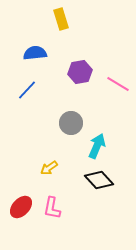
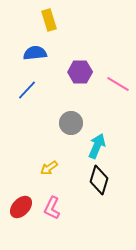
yellow rectangle: moved 12 px left, 1 px down
purple hexagon: rotated 10 degrees clockwise
black diamond: rotated 60 degrees clockwise
pink L-shape: rotated 15 degrees clockwise
